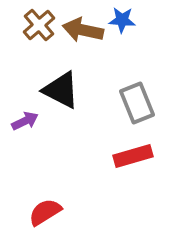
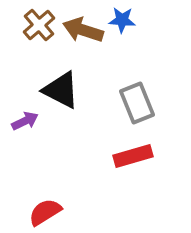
brown arrow: rotated 6 degrees clockwise
